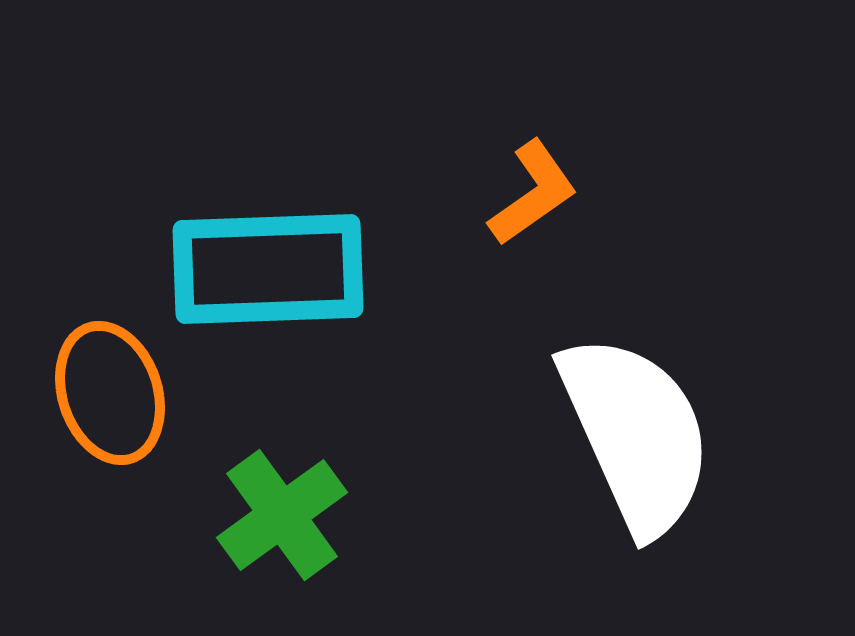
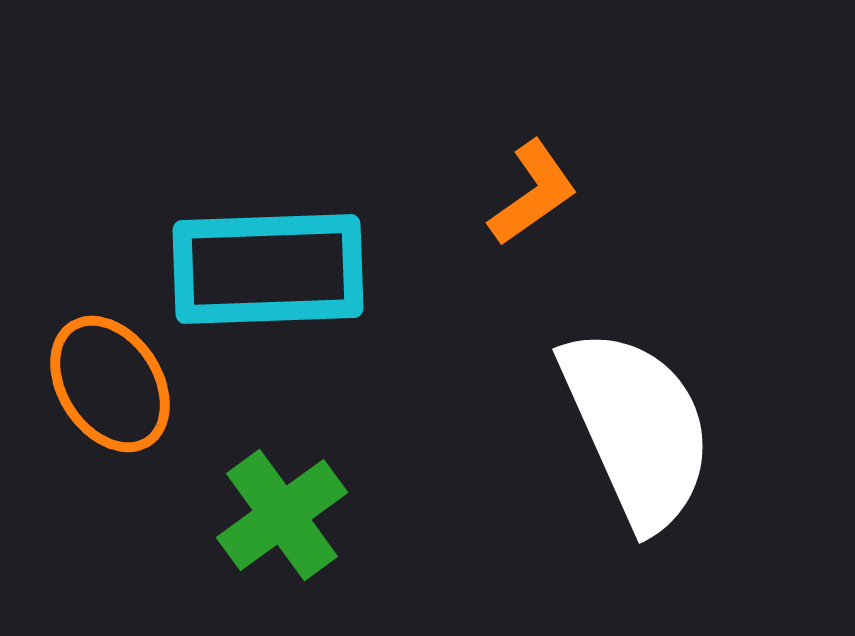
orange ellipse: moved 9 px up; rotated 15 degrees counterclockwise
white semicircle: moved 1 px right, 6 px up
